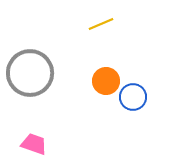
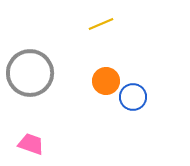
pink trapezoid: moved 3 px left
